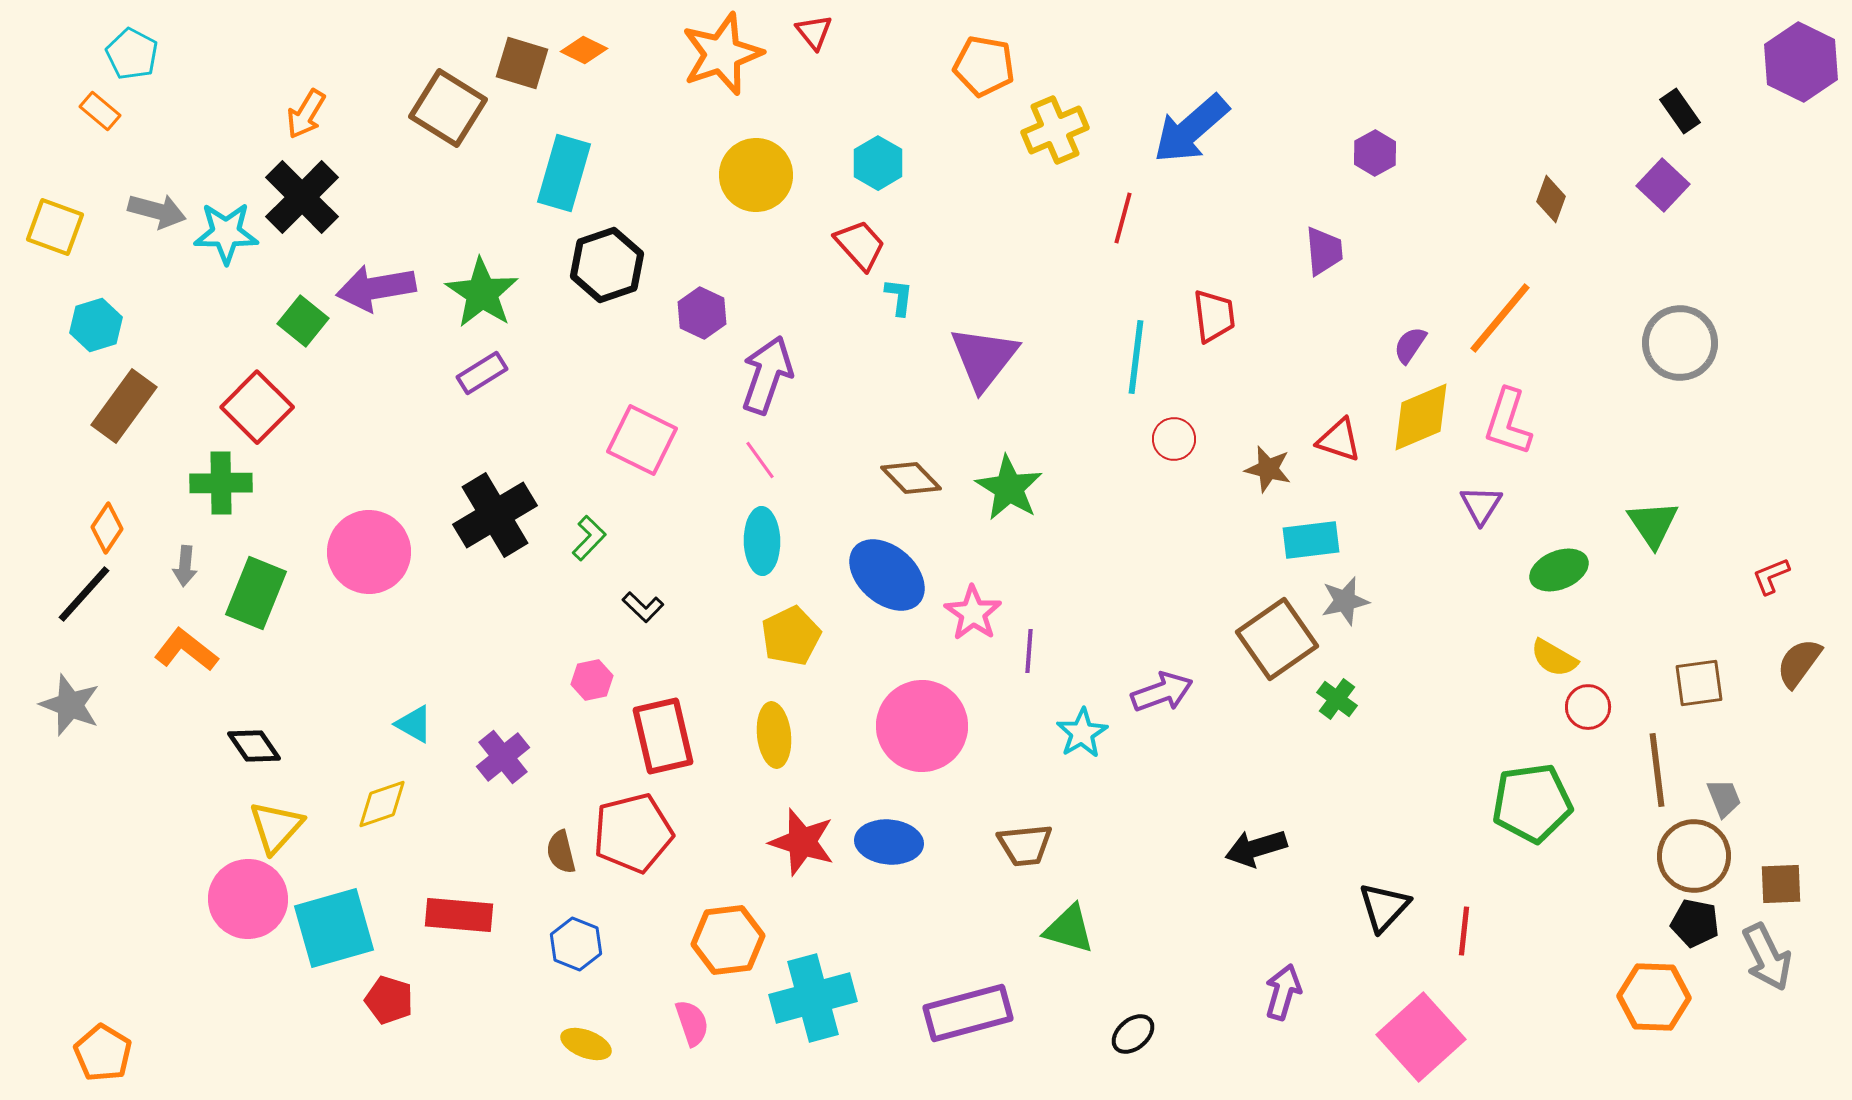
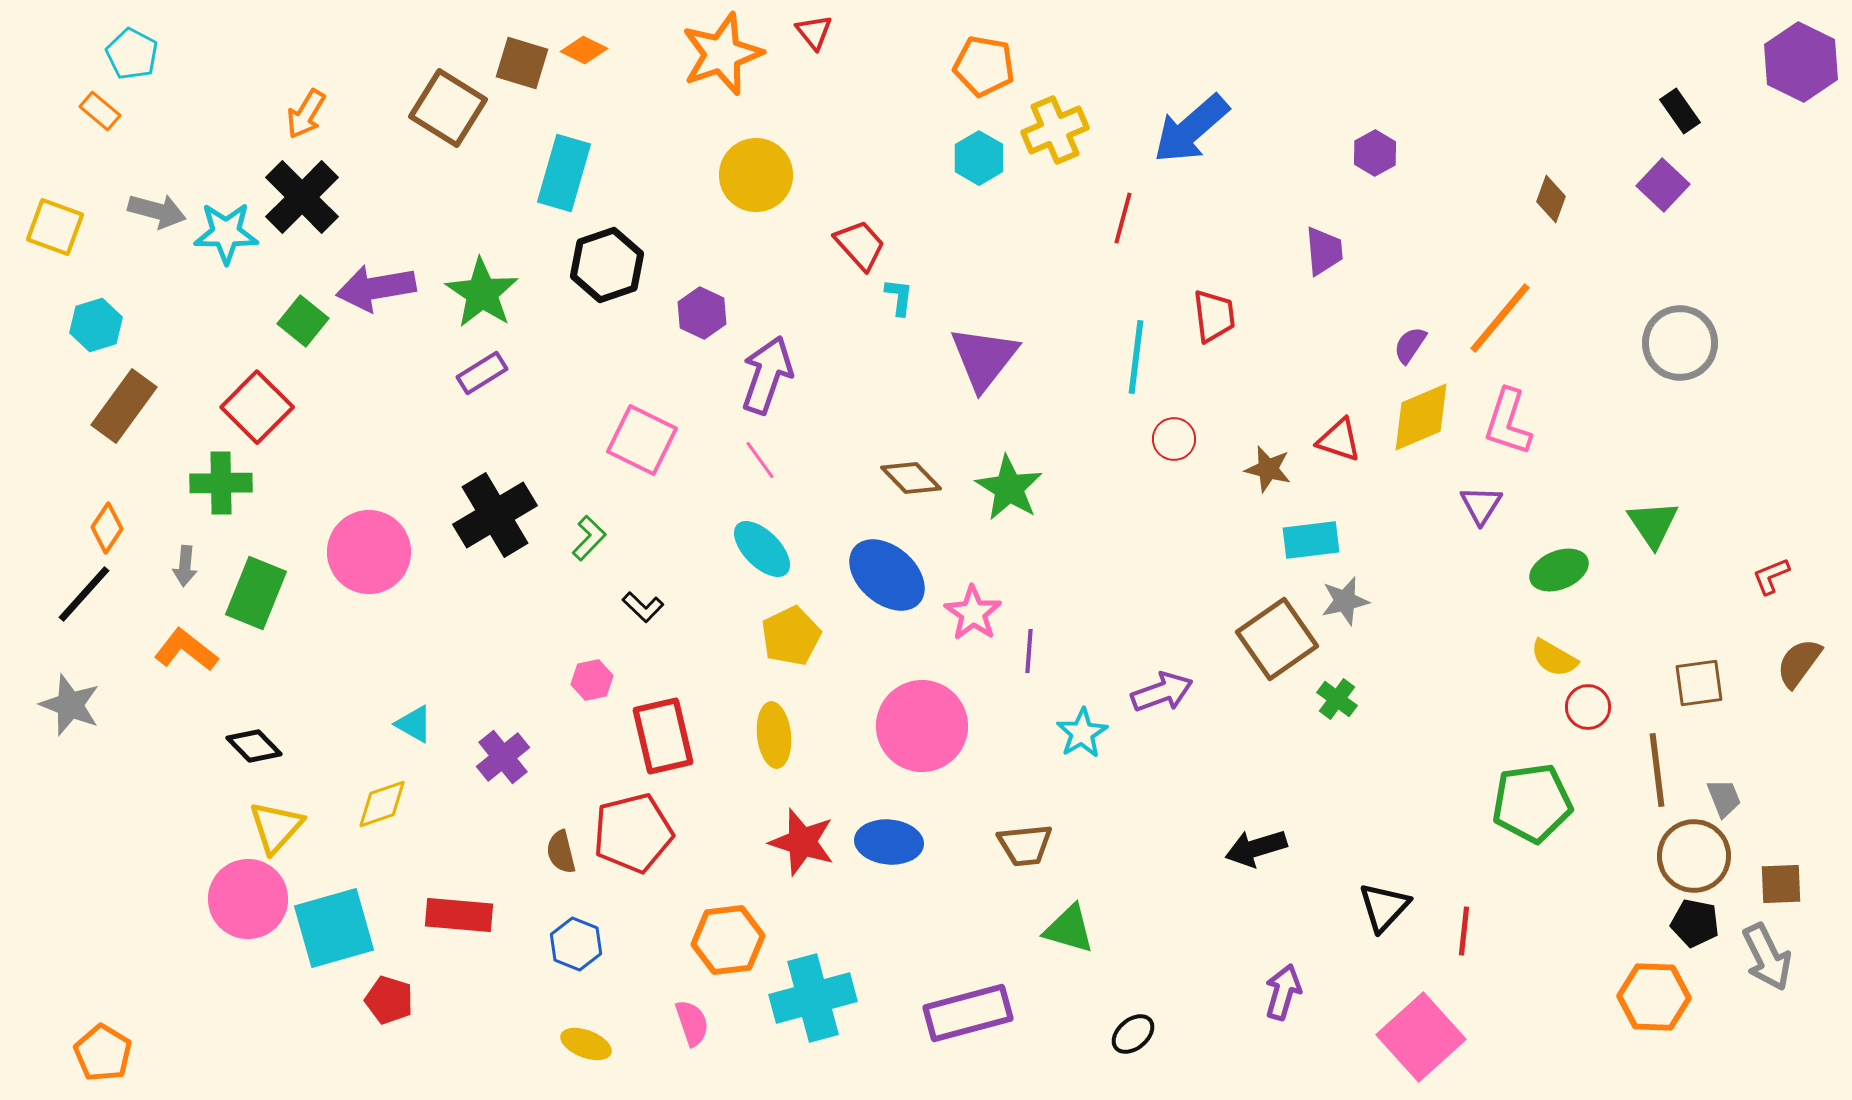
cyan hexagon at (878, 163): moved 101 px right, 5 px up
cyan ellipse at (762, 541): moved 8 px down; rotated 44 degrees counterclockwise
black diamond at (254, 746): rotated 10 degrees counterclockwise
